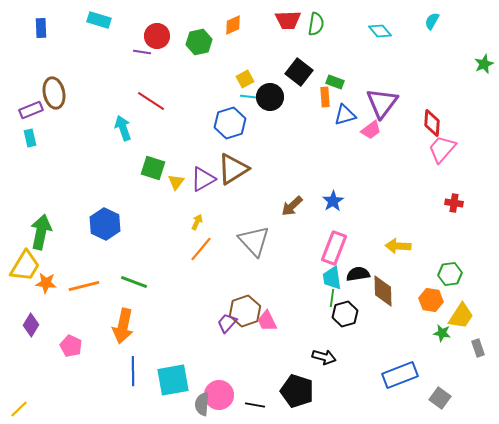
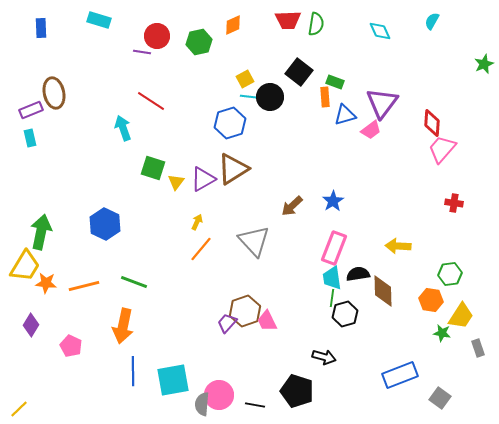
cyan diamond at (380, 31): rotated 15 degrees clockwise
